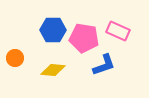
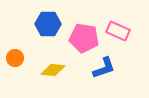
blue hexagon: moved 5 px left, 6 px up
blue L-shape: moved 3 px down
